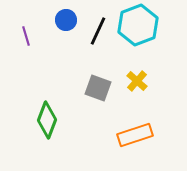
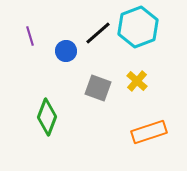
blue circle: moved 31 px down
cyan hexagon: moved 2 px down
black line: moved 2 px down; rotated 24 degrees clockwise
purple line: moved 4 px right
green diamond: moved 3 px up
orange rectangle: moved 14 px right, 3 px up
